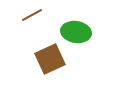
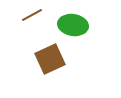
green ellipse: moved 3 px left, 7 px up
